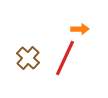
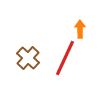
orange arrow: rotated 90 degrees counterclockwise
